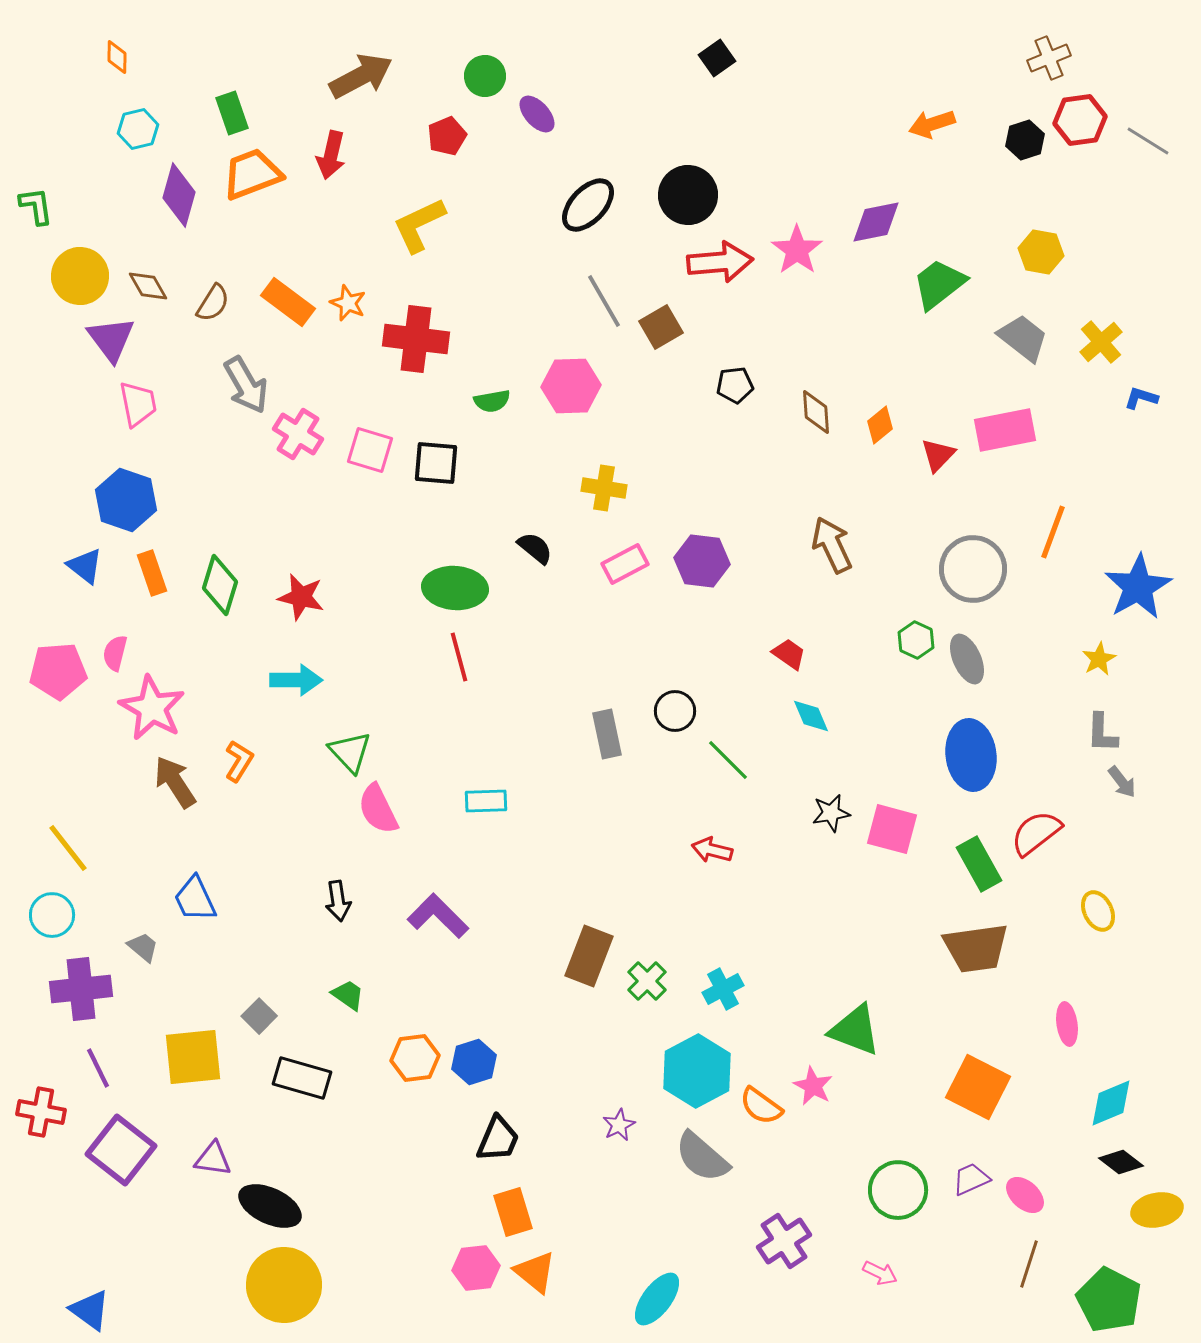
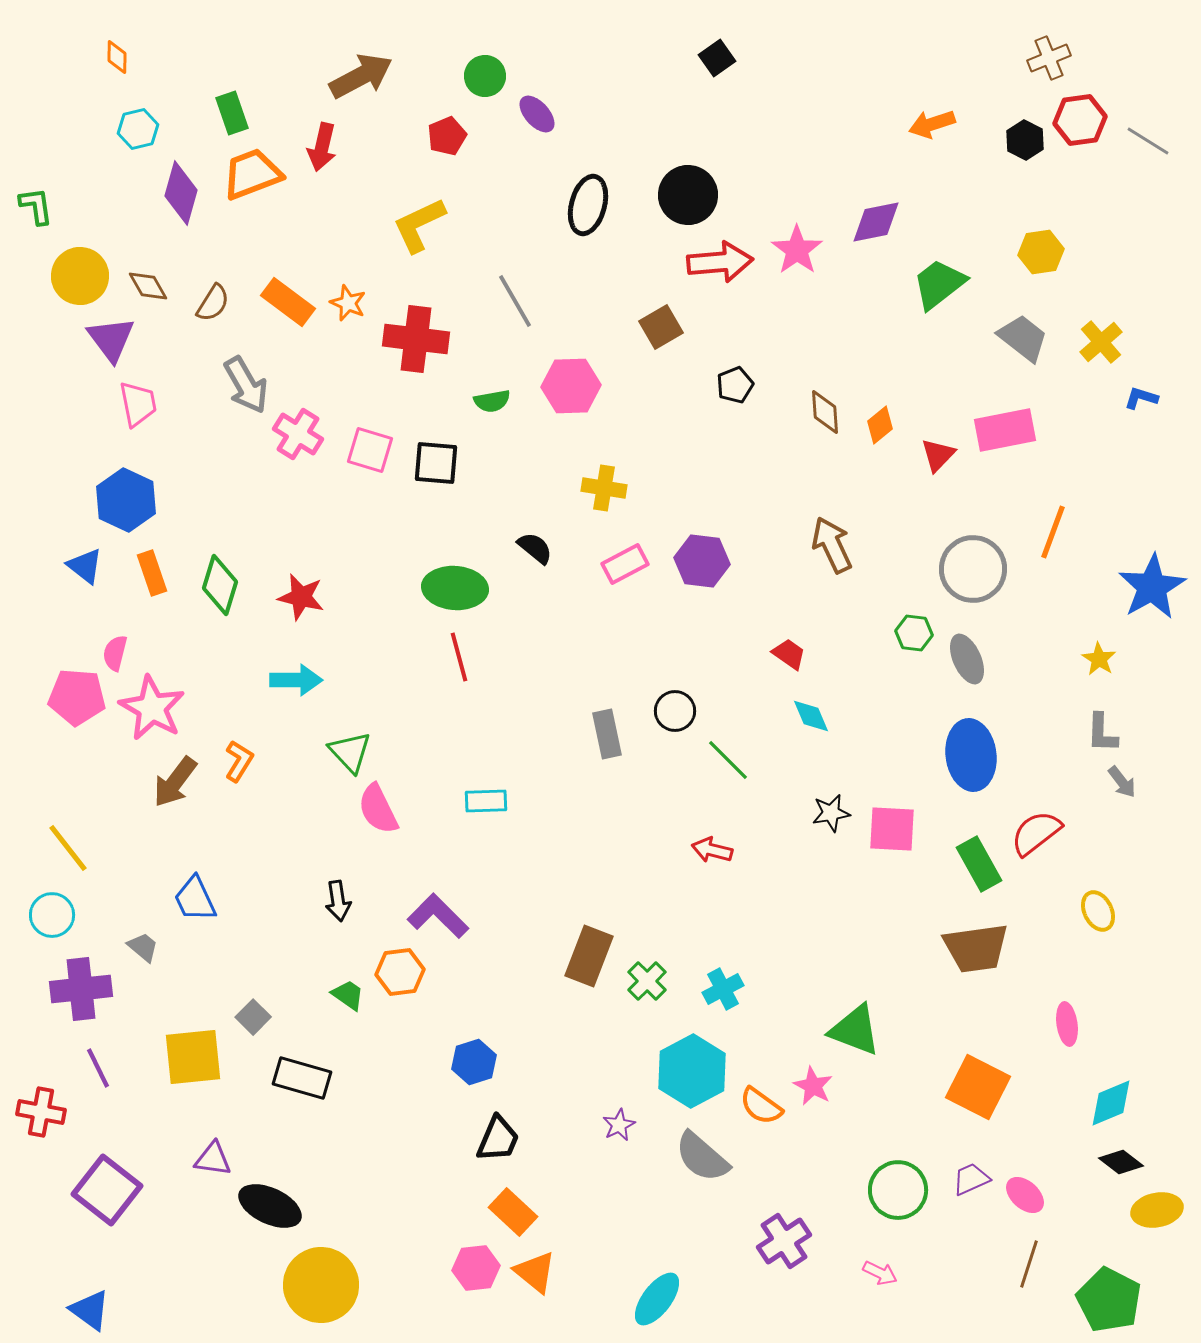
black hexagon at (1025, 140): rotated 15 degrees counterclockwise
red arrow at (331, 155): moved 9 px left, 8 px up
purple diamond at (179, 195): moved 2 px right, 2 px up
black ellipse at (588, 205): rotated 28 degrees counterclockwise
yellow hexagon at (1041, 252): rotated 18 degrees counterclockwise
gray line at (604, 301): moved 89 px left
black pentagon at (735, 385): rotated 15 degrees counterclockwise
brown diamond at (816, 412): moved 9 px right
blue hexagon at (126, 500): rotated 6 degrees clockwise
blue star at (1138, 587): moved 14 px right
green hexagon at (916, 640): moved 2 px left, 7 px up; rotated 18 degrees counterclockwise
yellow star at (1099, 659): rotated 12 degrees counterclockwise
pink pentagon at (58, 671): moved 19 px right, 26 px down; rotated 8 degrees clockwise
brown arrow at (175, 782): rotated 110 degrees counterclockwise
pink square at (892, 829): rotated 12 degrees counterclockwise
gray square at (259, 1016): moved 6 px left, 1 px down
orange hexagon at (415, 1058): moved 15 px left, 86 px up
cyan hexagon at (697, 1071): moved 5 px left
purple square at (121, 1150): moved 14 px left, 40 px down
orange rectangle at (513, 1212): rotated 30 degrees counterclockwise
yellow circle at (284, 1285): moved 37 px right
